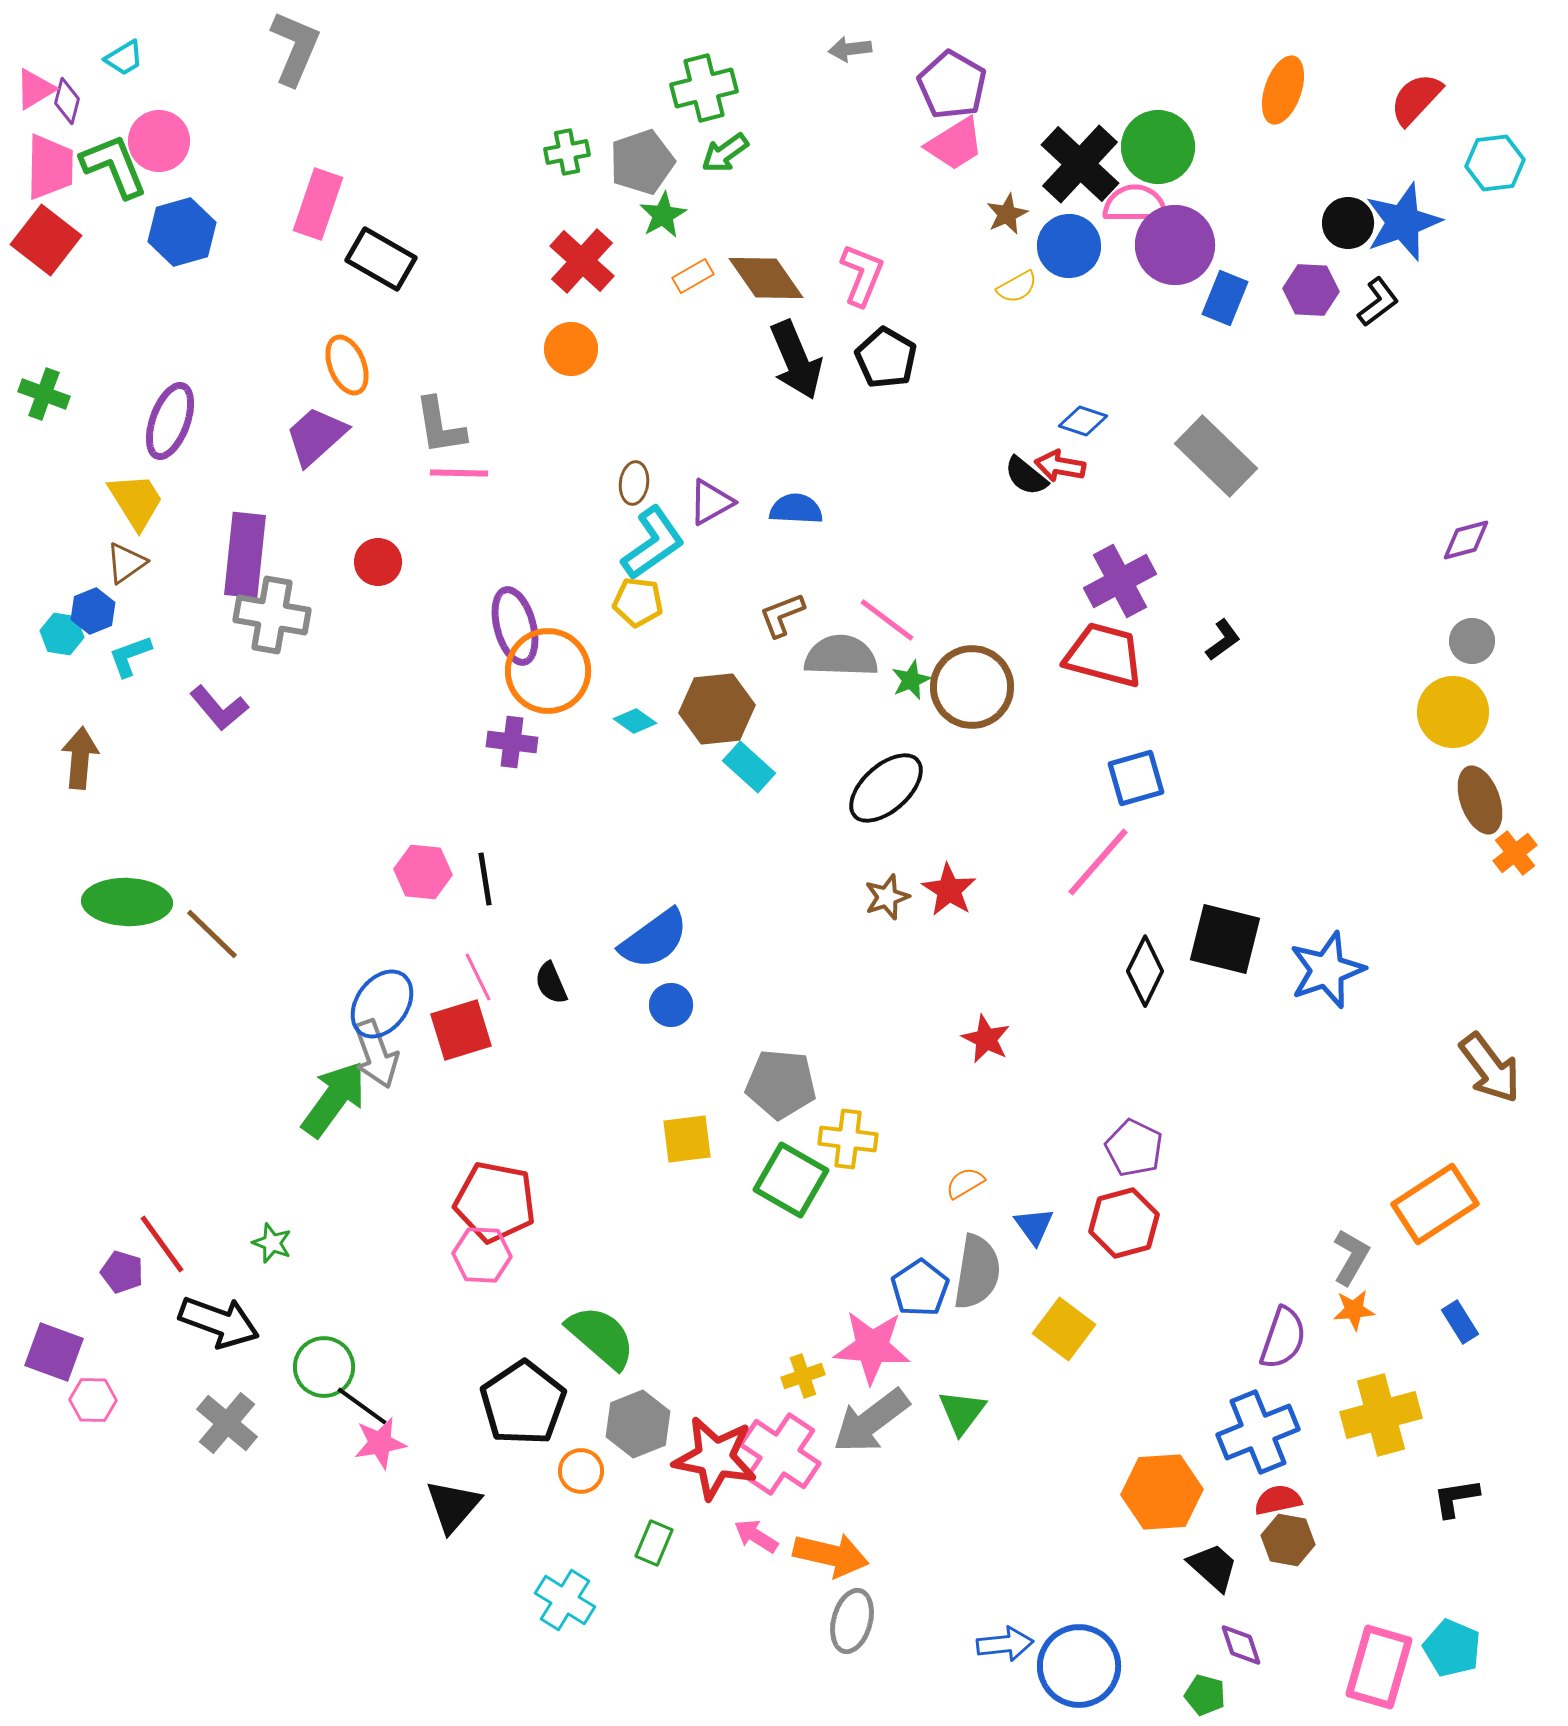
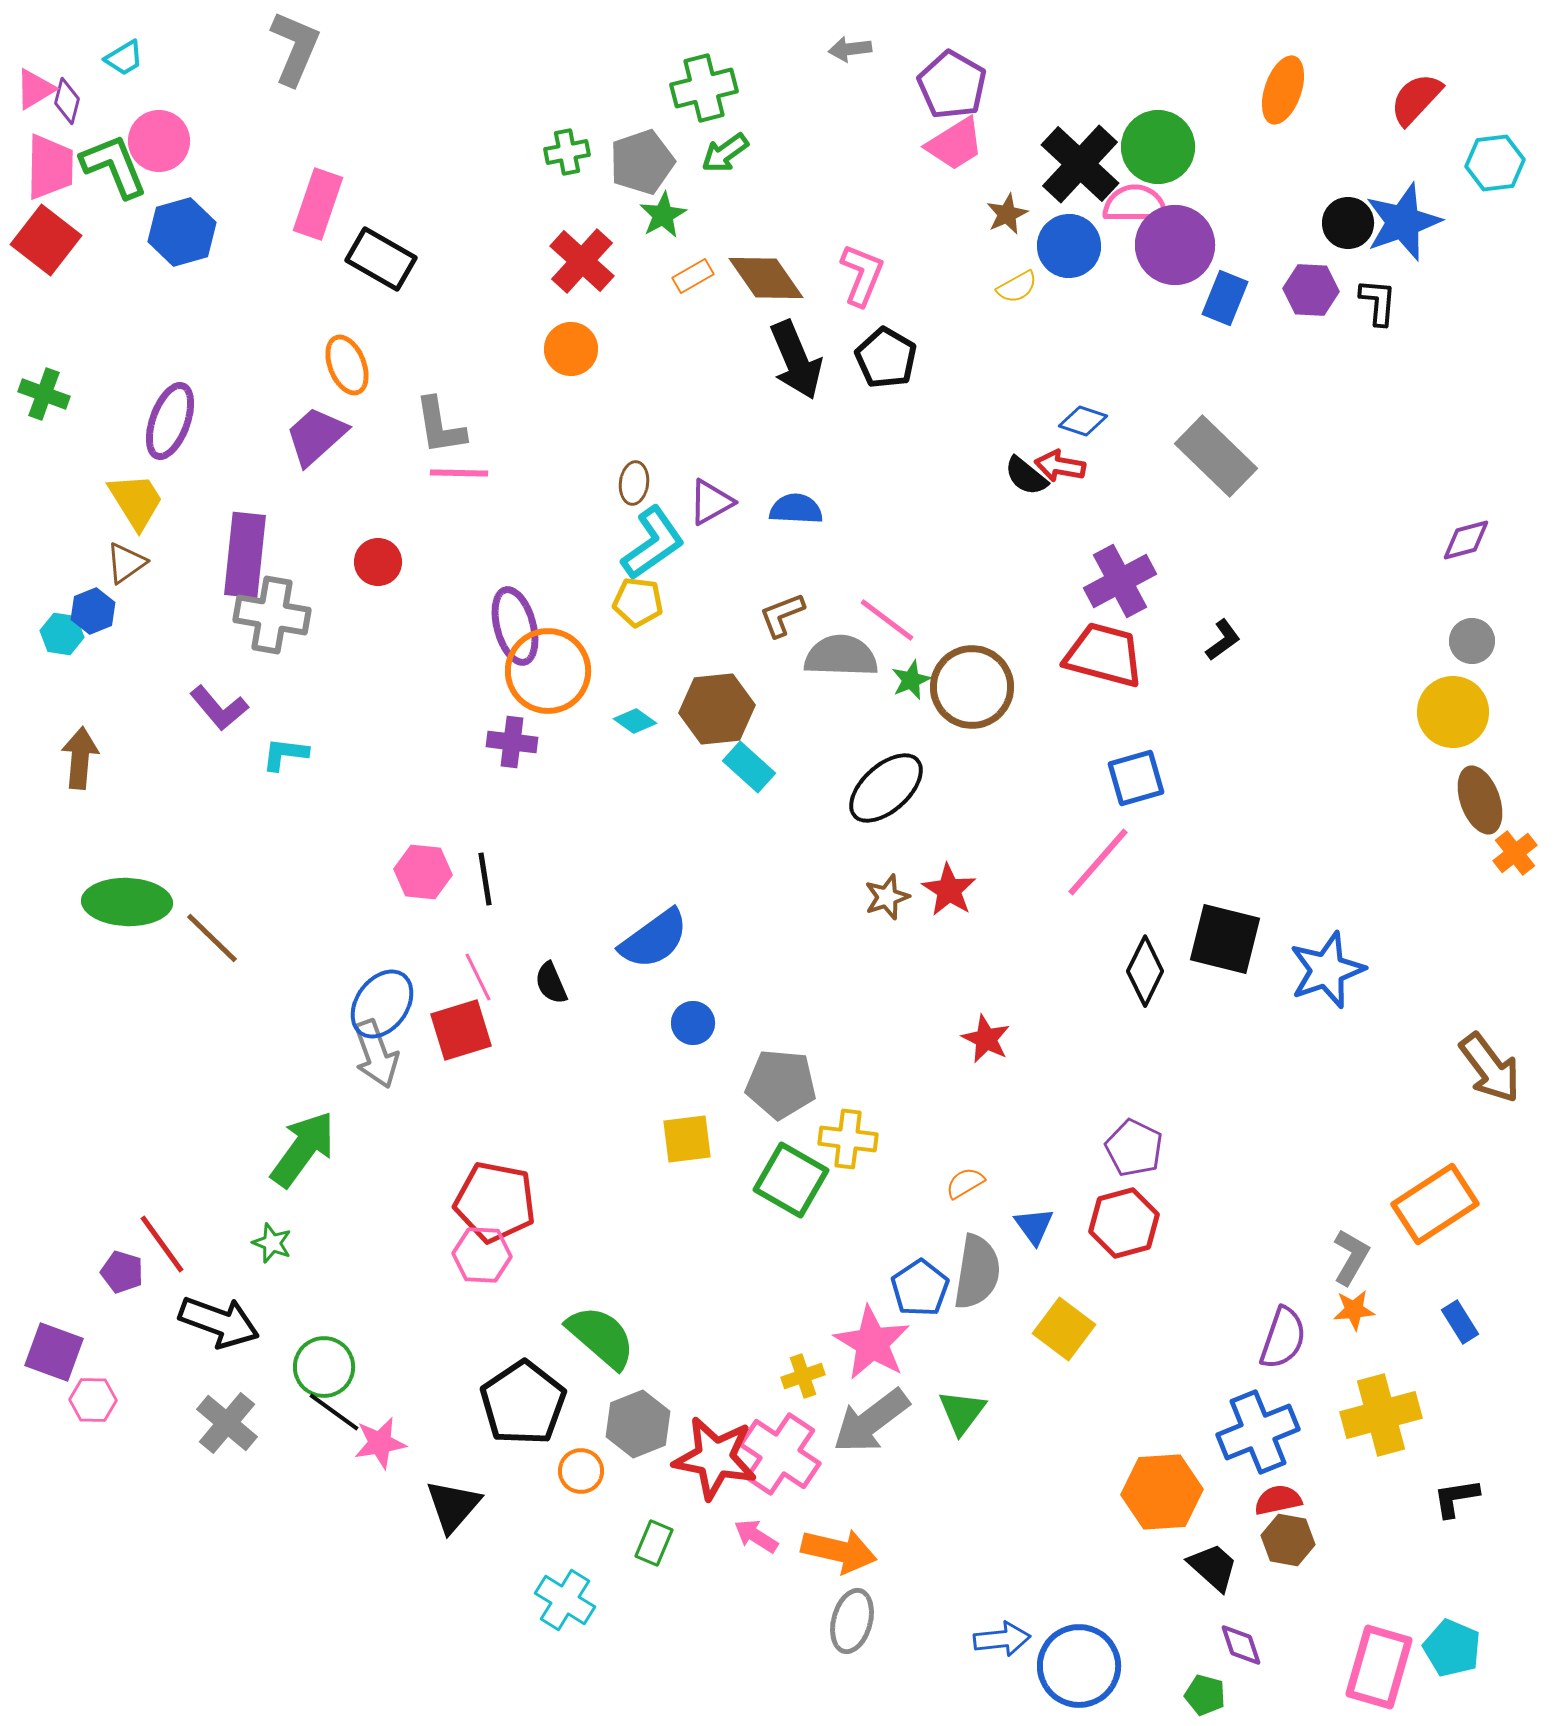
black L-shape at (1378, 302): rotated 48 degrees counterclockwise
cyan L-shape at (130, 656): moved 155 px right, 98 px down; rotated 27 degrees clockwise
brown line at (212, 934): moved 4 px down
blue circle at (671, 1005): moved 22 px right, 18 px down
green arrow at (334, 1099): moved 31 px left, 50 px down
pink star at (872, 1347): moved 4 px up; rotated 26 degrees clockwise
black line at (362, 1406): moved 28 px left, 6 px down
orange arrow at (831, 1555): moved 8 px right, 4 px up
blue arrow at (1005, 1644): moved 3 px left, 5 px up
